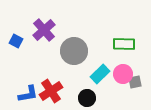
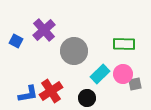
gray square: moved 2 px down
